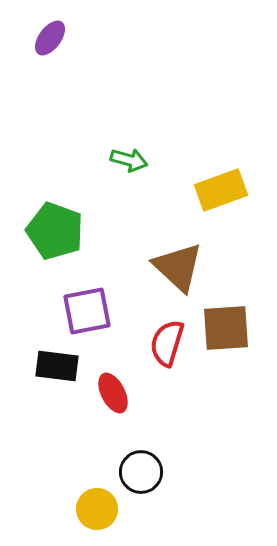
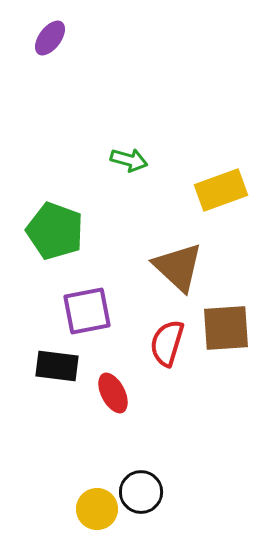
black circle: moved 20 px down
